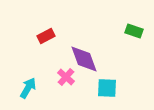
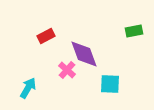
green rectangle: rotated 30 degrees counterclockwise
purple diamond: moved 5 px up
pink cross: moved 1 px right, 7 px up
cyan square: moved 3 px right, 4 px up
